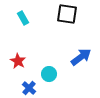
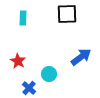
black square: rotated 10 degrees counterclockwise
cyan rectangle: rotated 32 degrees clockwise
